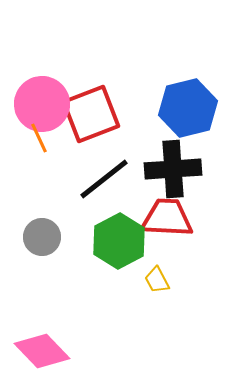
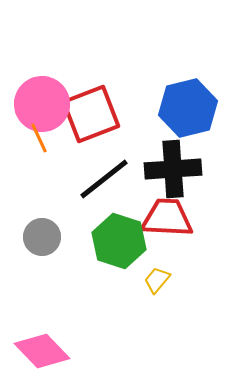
green hexagon: rotated 14 degrees counterclockwise
yellow trapezoid: rotated 68 degrees clockwise
